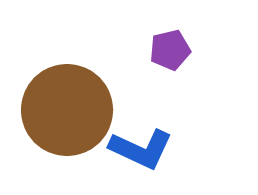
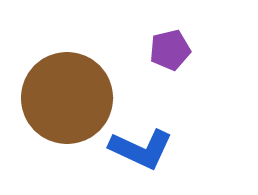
brown circle: moved 12 px up
